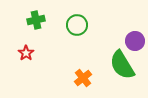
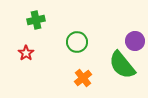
green circle: moved 17 px down
green semicircle: rotated 8 degrees counterclockwise
